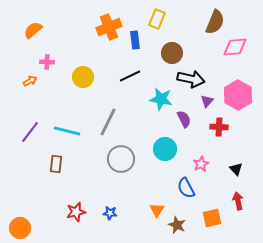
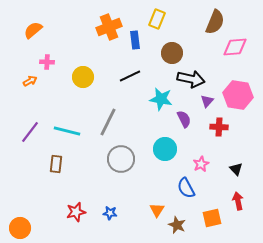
pink hexagon: rotated 20 degrees counterclockwise
